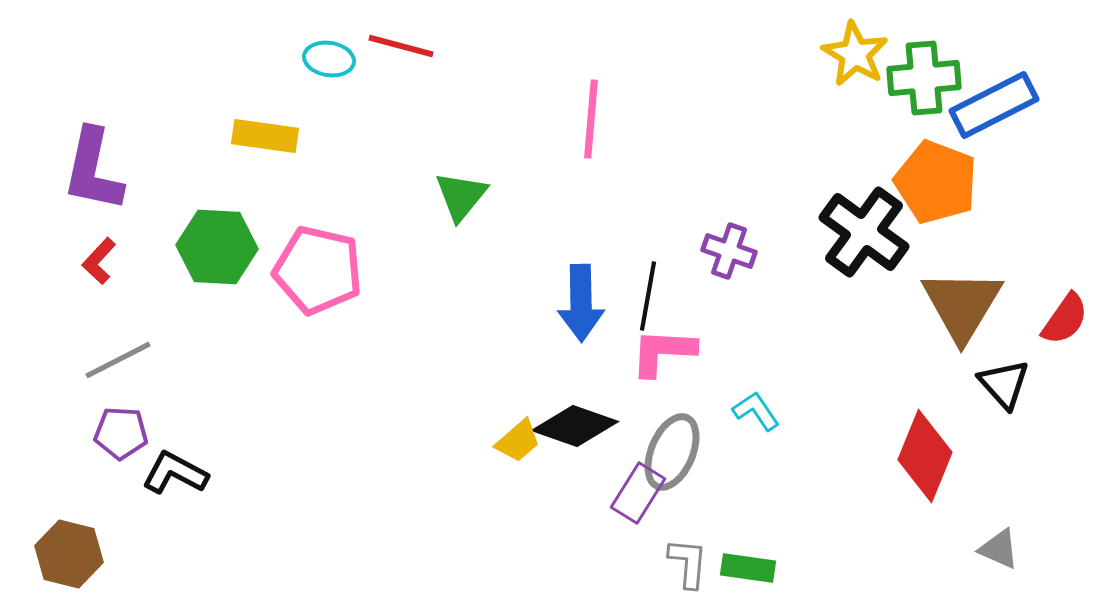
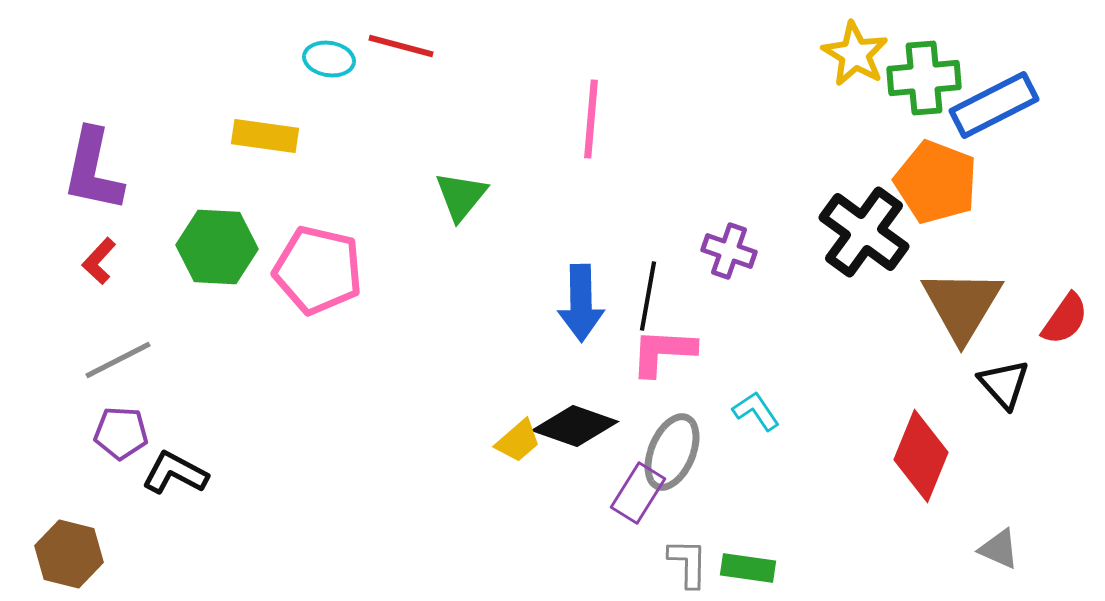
red diamond: moved 4 px left
gray L-shape: rotated 4 degrees counterclockwise
